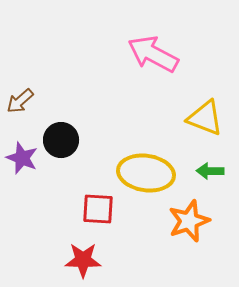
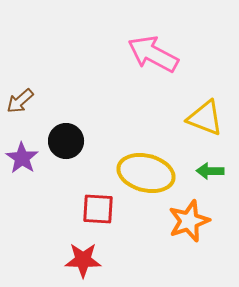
black circle: moved 5 px right, 1 px down
purple star: rotated 12 degrees clockwise
yellow ellipse: rotated 6 degrees clockwise
